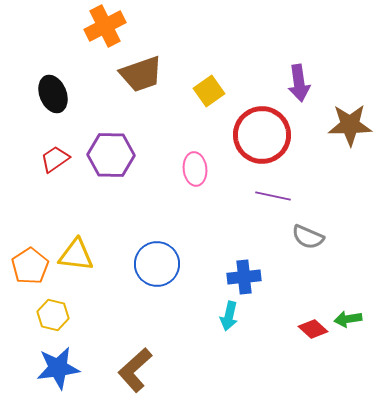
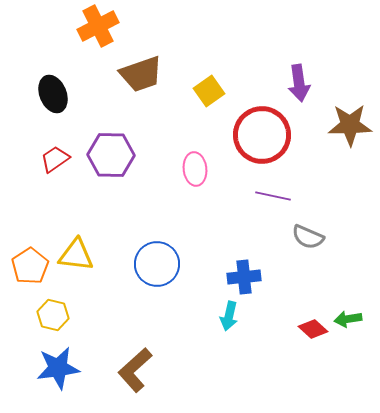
orange cross: moved 7 px left
